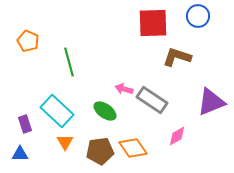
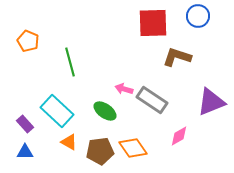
green line: moved 1 px right
purple rectangle: rotated 24 degrees counterclockwise
pink diamond: moved 2 px right
orange triangle: moved 4 px right; rotated 30 degrees counterclockwise
blue triangle: moved 5 px right, 2 px up
